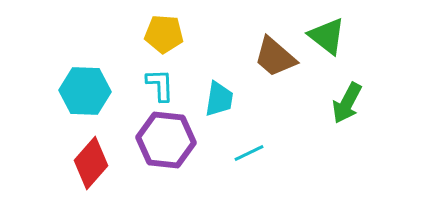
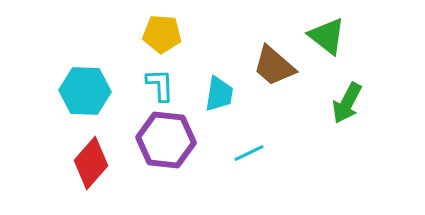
yellow pentagon: moved 2 px left
brown trapezoid: moved 1 px left, 9 px down
cyan trapezoid: moved 5 px up
